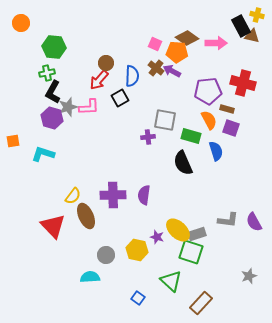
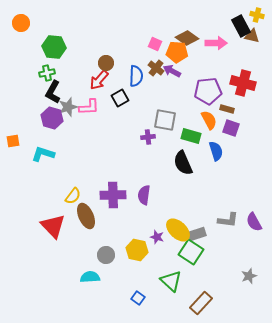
blue semicircle at (132, 76): moved 4 px right
green square at (191, 252): rotated 15 degrees clockwise
